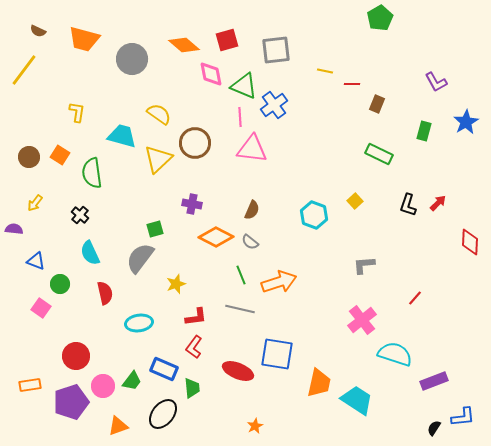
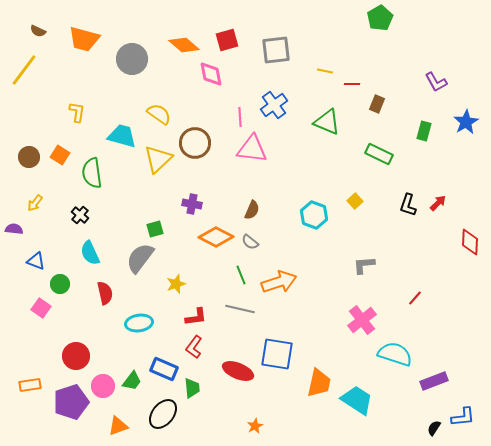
green triangle at (244, 86): moved 83 px right, 36 px down
